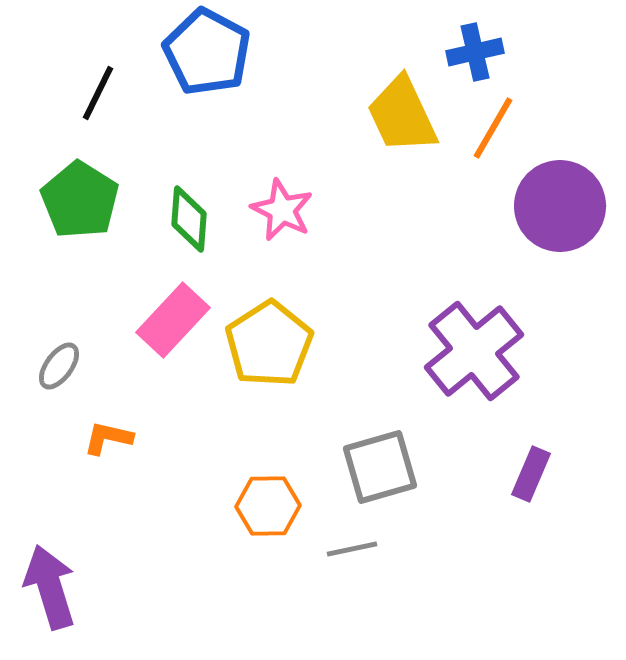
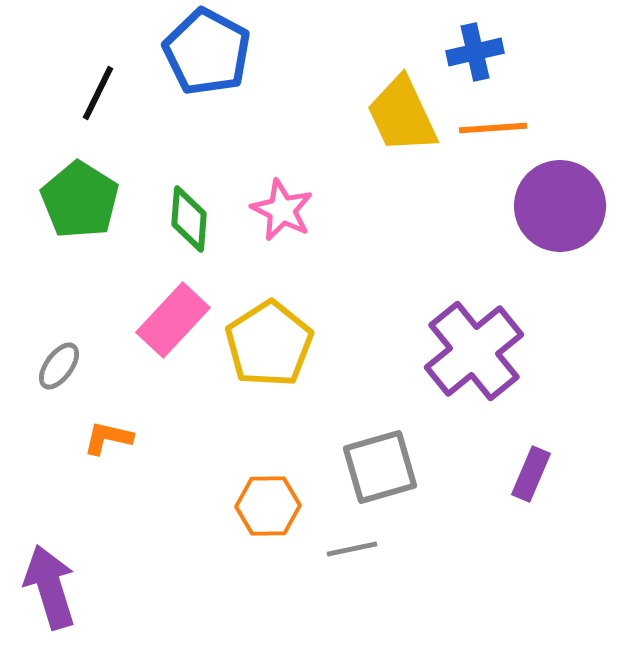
orange line: rotated 56 degrees clockwise
